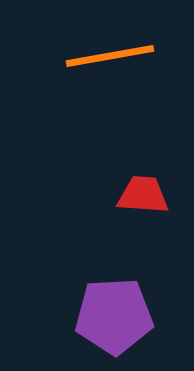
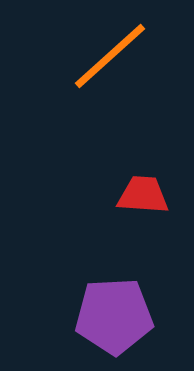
orange line: rotated 32 degrees counterclockwise
